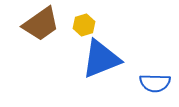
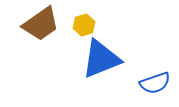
blue semicircle: rotated 20 degrees counterclockwise
